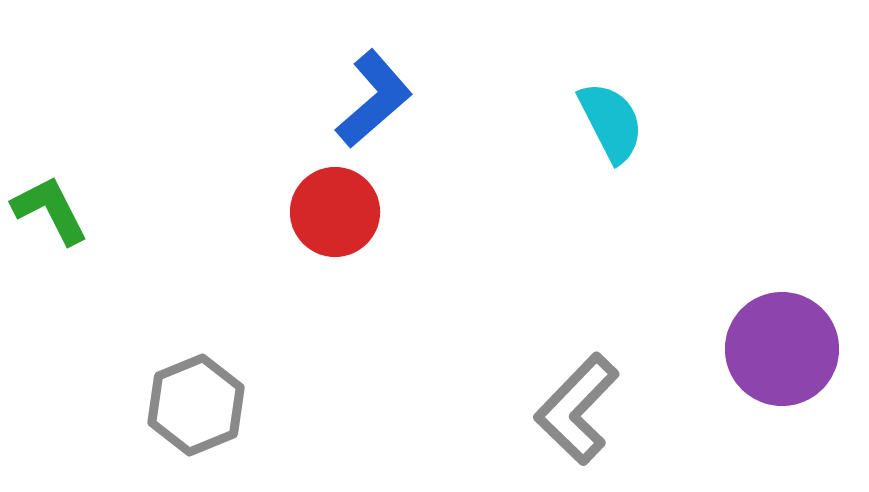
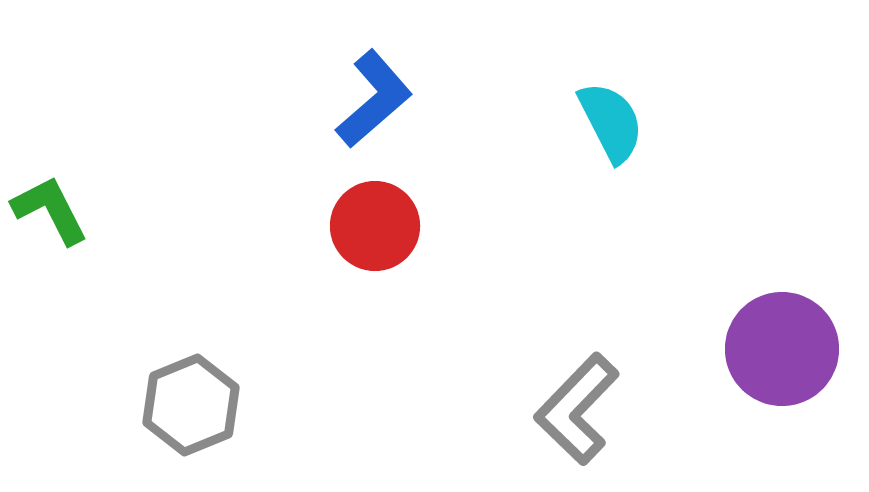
red circle: moved 40 px right, 14 px down
gray hexagon: moved 5 px left
